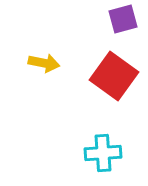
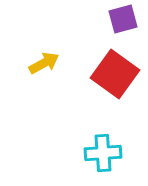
yellow arrow: rotated 40 degrees counterclockwise
red square: moved 1 px right, 2 px up
